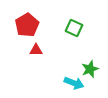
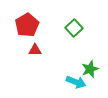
green square: rotated 24 degrees clockwise
red triangle: moved 1 px left
cyan arrow: moved 2 px right, 1 px up
